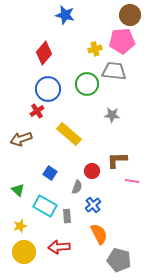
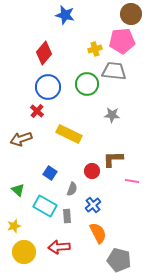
brown circle: moved 1 px right, 1 px up
blue circle: moved 2 px up
red cross: rotated 16 degrees counterclockwise
yellow rectangle: rotated 15 degrees counterclockwise
brown L-shape: moved 4 px left, 1 px up
gray semicircle: moved 5 px left, 2 px down
yellow star: moved 6 px left
orange semicircle: moved 1 px left, 1 px up
